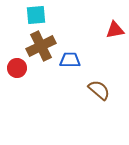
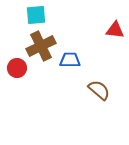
red triangle: rotated 18 degrees clockwise
